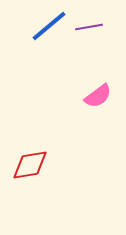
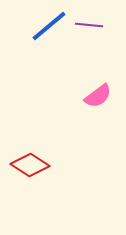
purple line: moved 2 px up; rotated 16 degrees clockwise
red diamond: rotated 42 degrees clockwise
